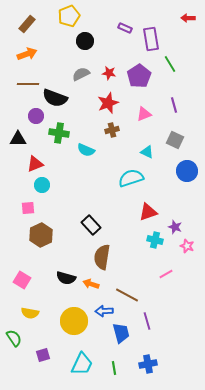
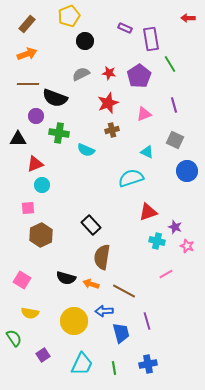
cyan cross at (155, 240): moved 2 px right, 1 px down
brown line at (127, 295): moved 3 px left, 4 px up
purple square at (43, 355): rotated 16 degrees counterclockwise
